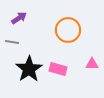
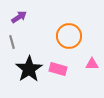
purple arrow: moved 1 px up
orange circle: moved 1 px right, 6 px down
gray line: rotated 64 degrees clockwise
